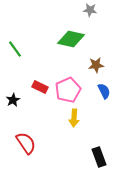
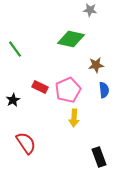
blue semicircle: moved 1 px up; rotated 21 degrees clockwise
